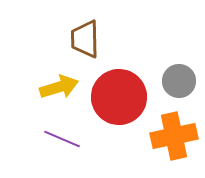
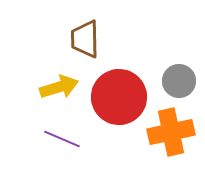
orange cross: moved 3 px left, 4 px up
